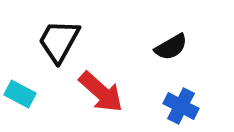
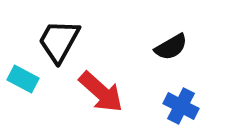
cyan rectangle: moved 3 px right, 15 px up
